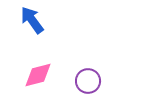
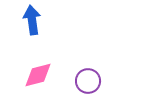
blue arrow: rotated 28 degrees clockwise
